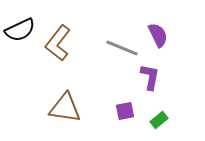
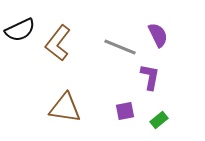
gray line: moved 2 px left, 1 px up
